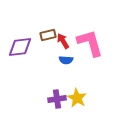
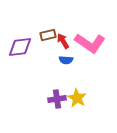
pink L-shape: rotated 140 degrees clockwise
